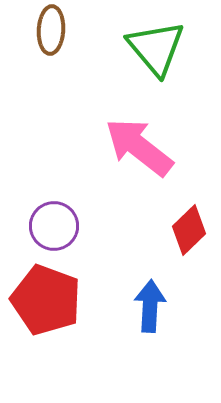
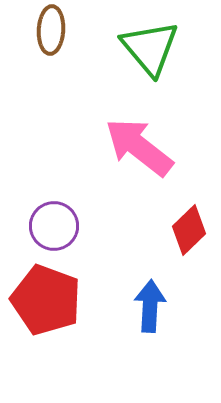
green triangle: moved 6 px left
